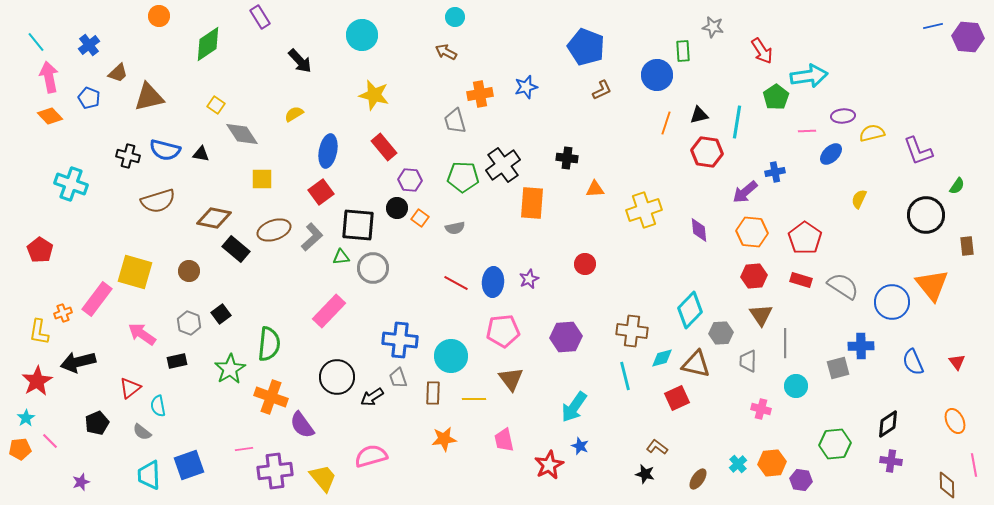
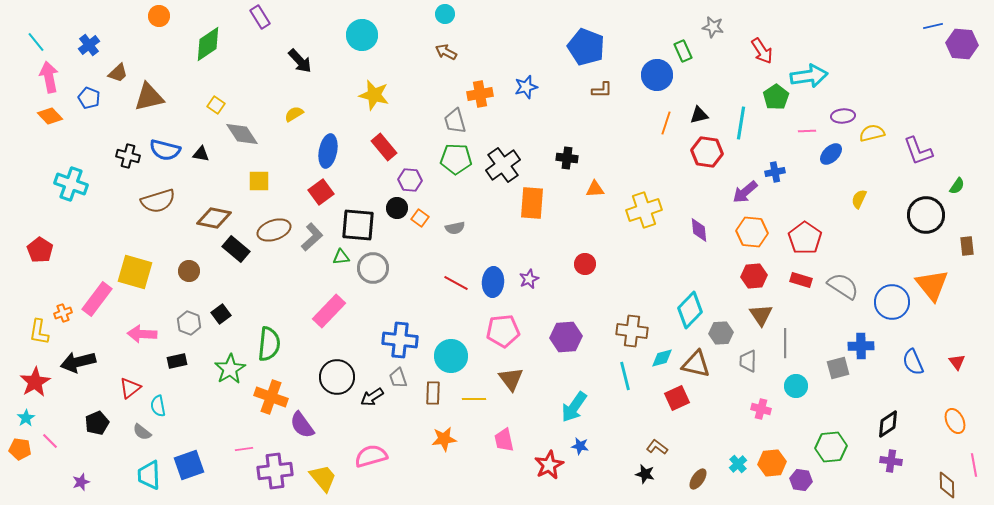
cyan circle at (455, 17): moved 10 px left, 3 px up
purple hexagon at (968, 37): moved 6 px left, 7 px down
green rectangle at (683, 51): rotated 20 degrees counterclockwise
brown L-shape at (602, 90): rotated 25 degrees clockwise
cyan line at (737, 122): moved 4 px right, 1 px down
green pentagon at (463, 177): moved 7 px left, 18 px up
yellow square at (262, 179): moved 3 px left, 2 px down
pink arrow at (142, 334): rotated 32 degrees counterclockwise
red star at (37, 381): moved 2 px left, 1 px down
green hexagon at (835, 444): moved 4 px left, 3 px down
blue star at (580, 446): rotated 12 degrees counterclockwise
orange pentagon at (20, 449): rotated 15 degrees clockwise
